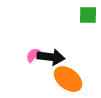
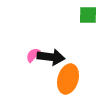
orange ellipse: rotated 68 degrees clockwise
